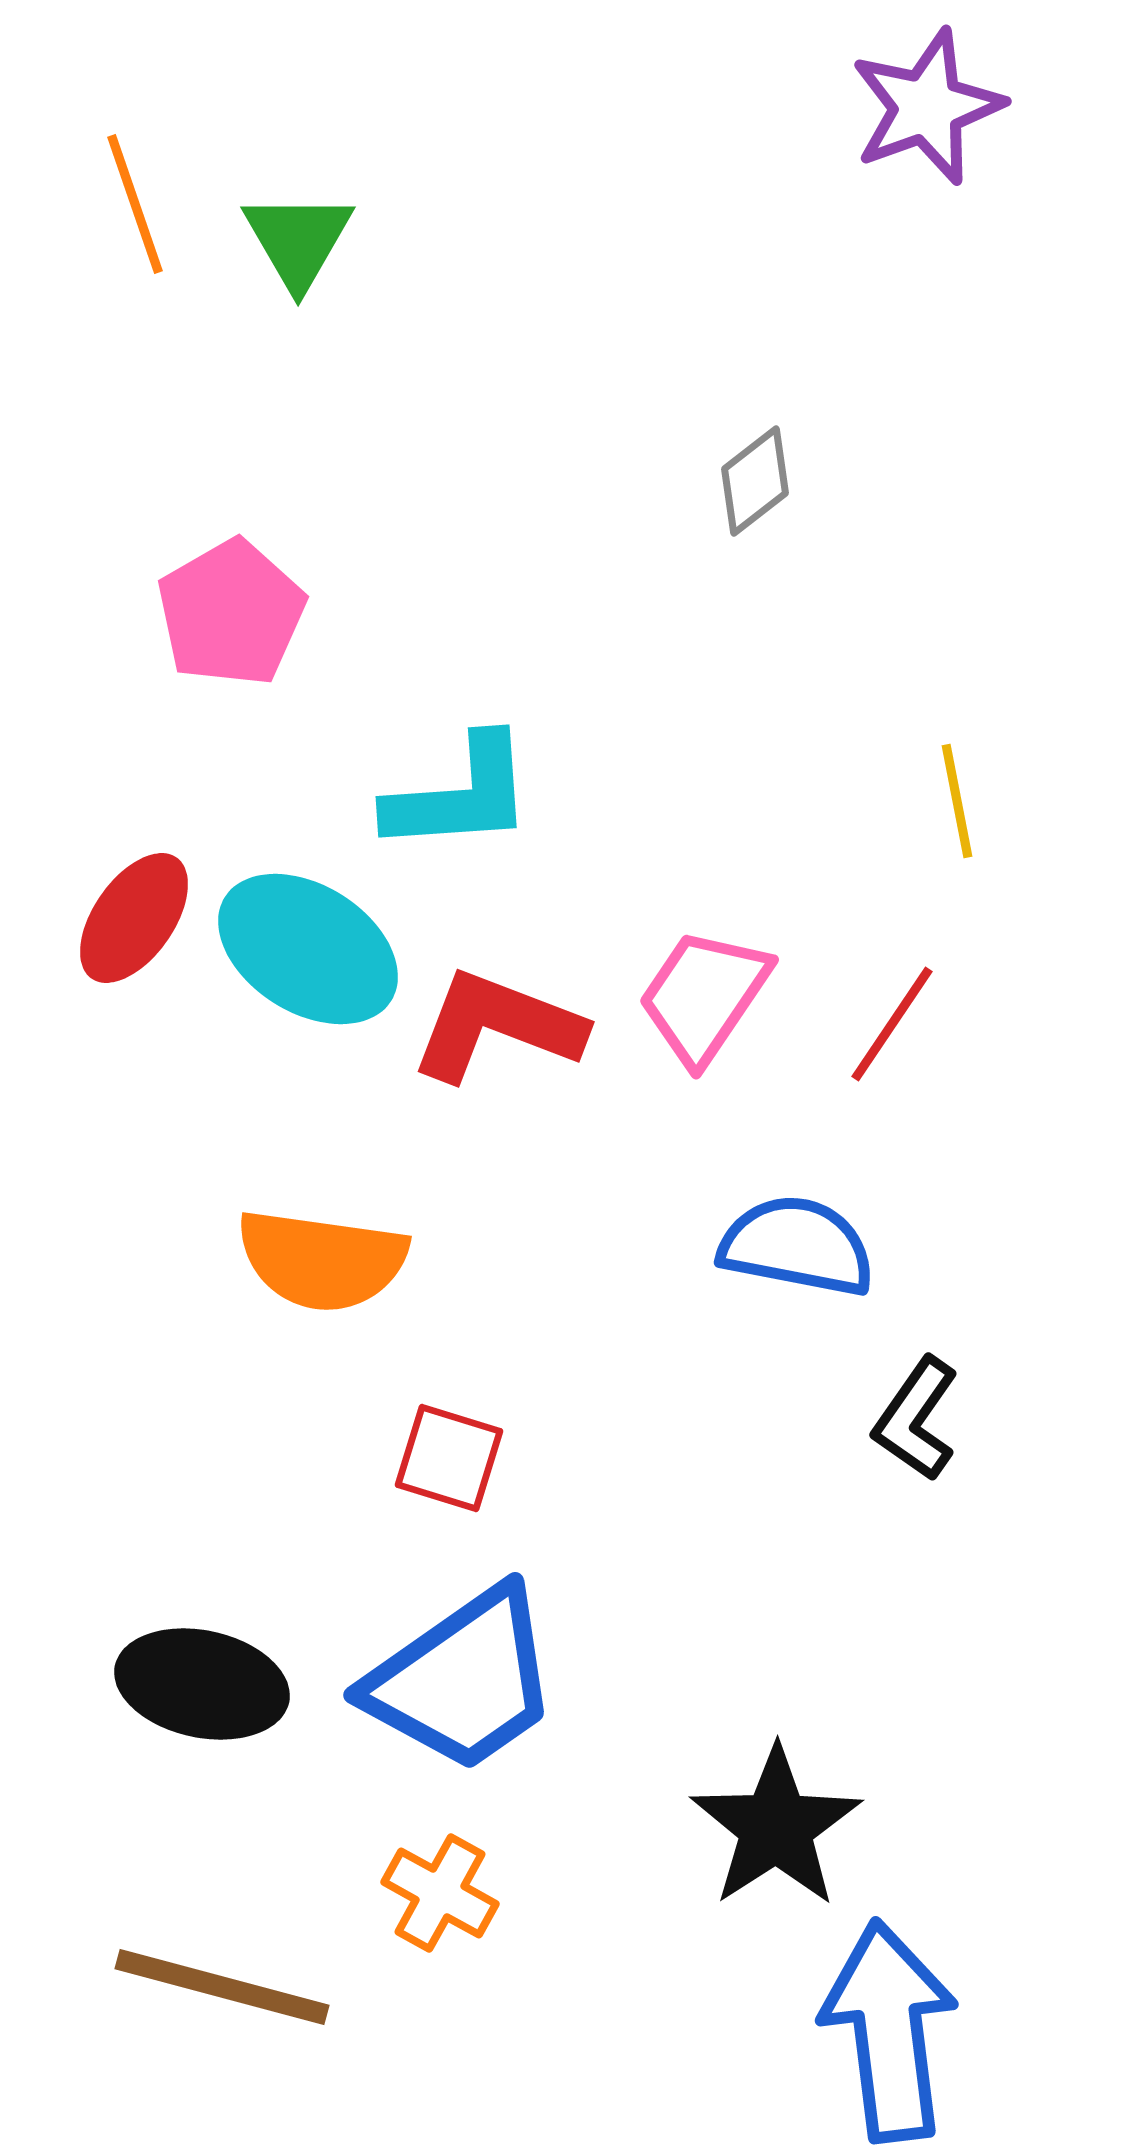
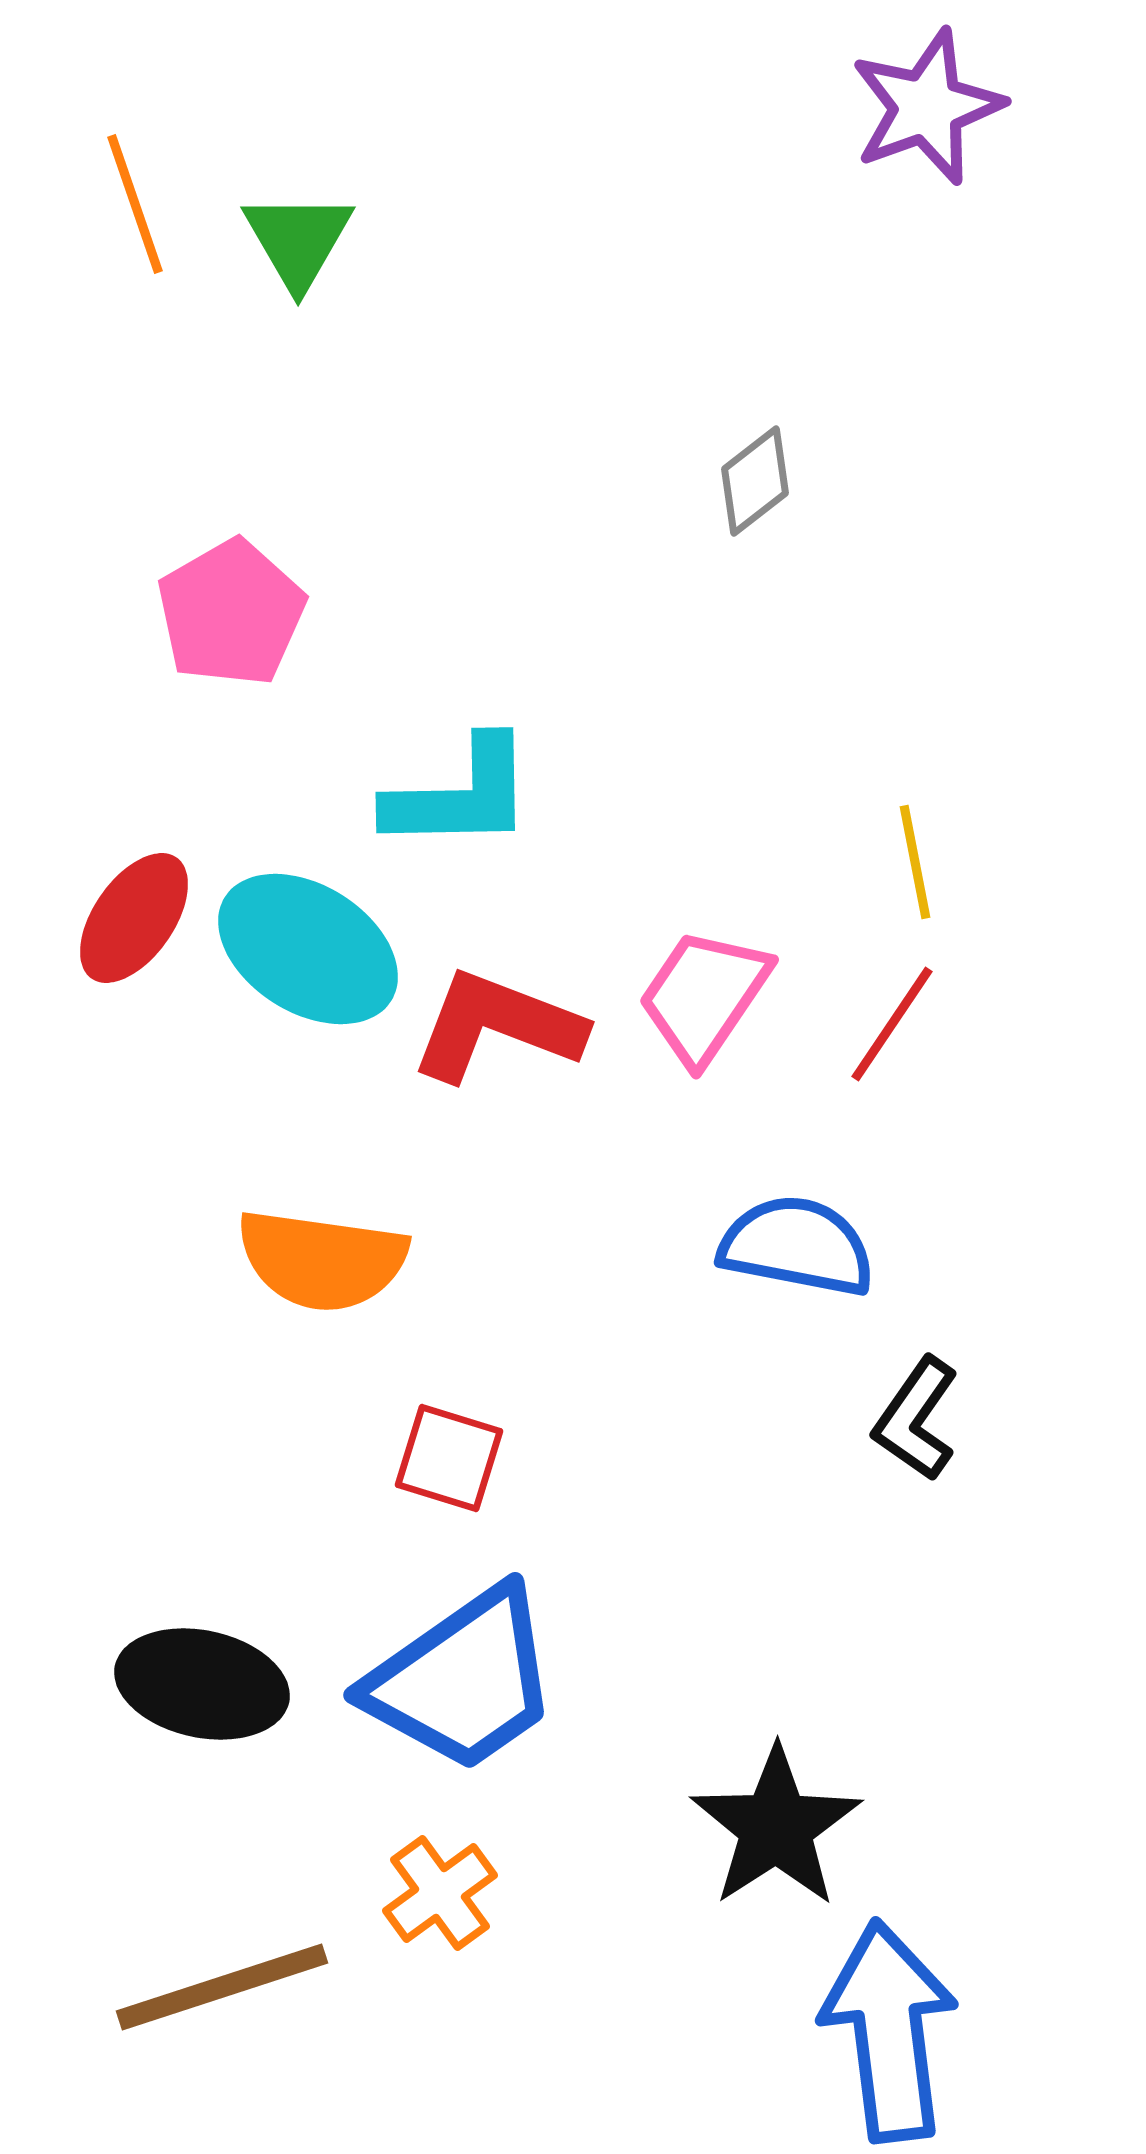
cyan L-shape: rotated 3 degrees clockwise
yellow line: moved 42 px left, 61 px down
orange cross: rotated 25 degrees clockwise
brown line: rotated 33 degrees counterclockwise
